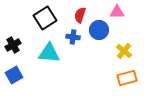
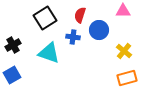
pink triangle: moved 6 px right, 1 px up
cyan triangle: rotated 15 degrees clockwise
blue square: moved 2 px left
